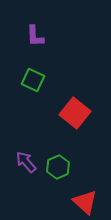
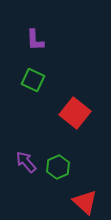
purple L-shape: moved 4 px down
